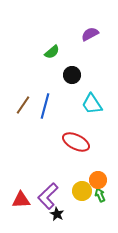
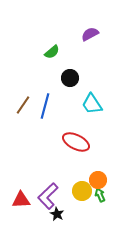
black circle: moved 2 px left, 3 px down
